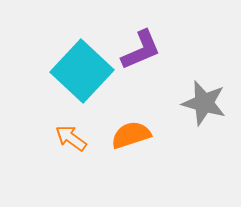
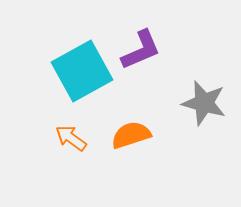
cyan square: rotated 18 degrees clockwise
